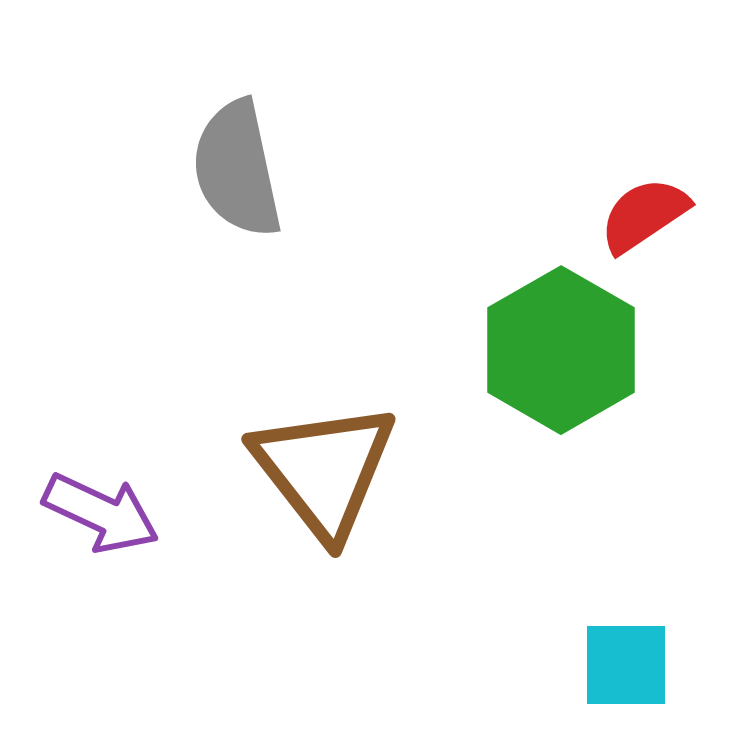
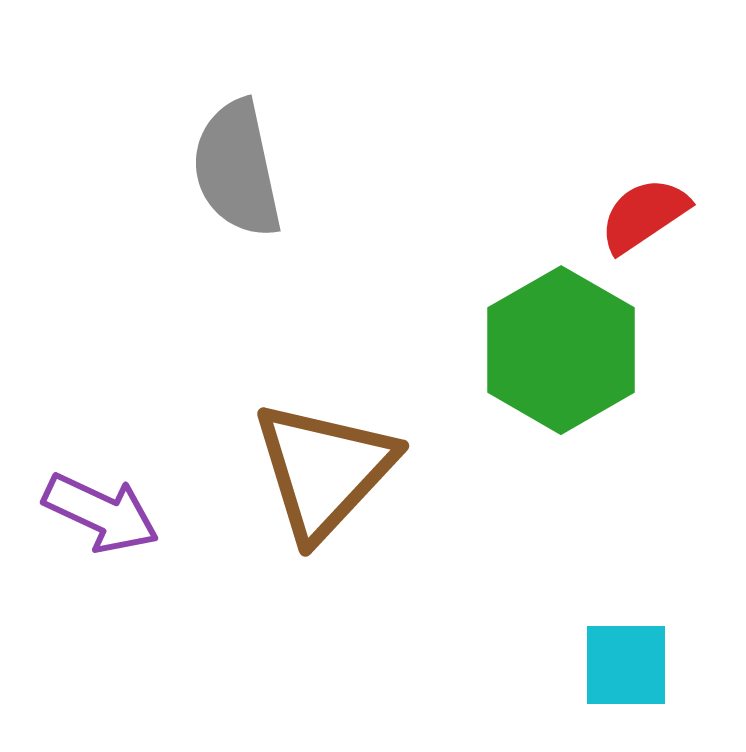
brown triangle: rotated 21 degrees clockwise
